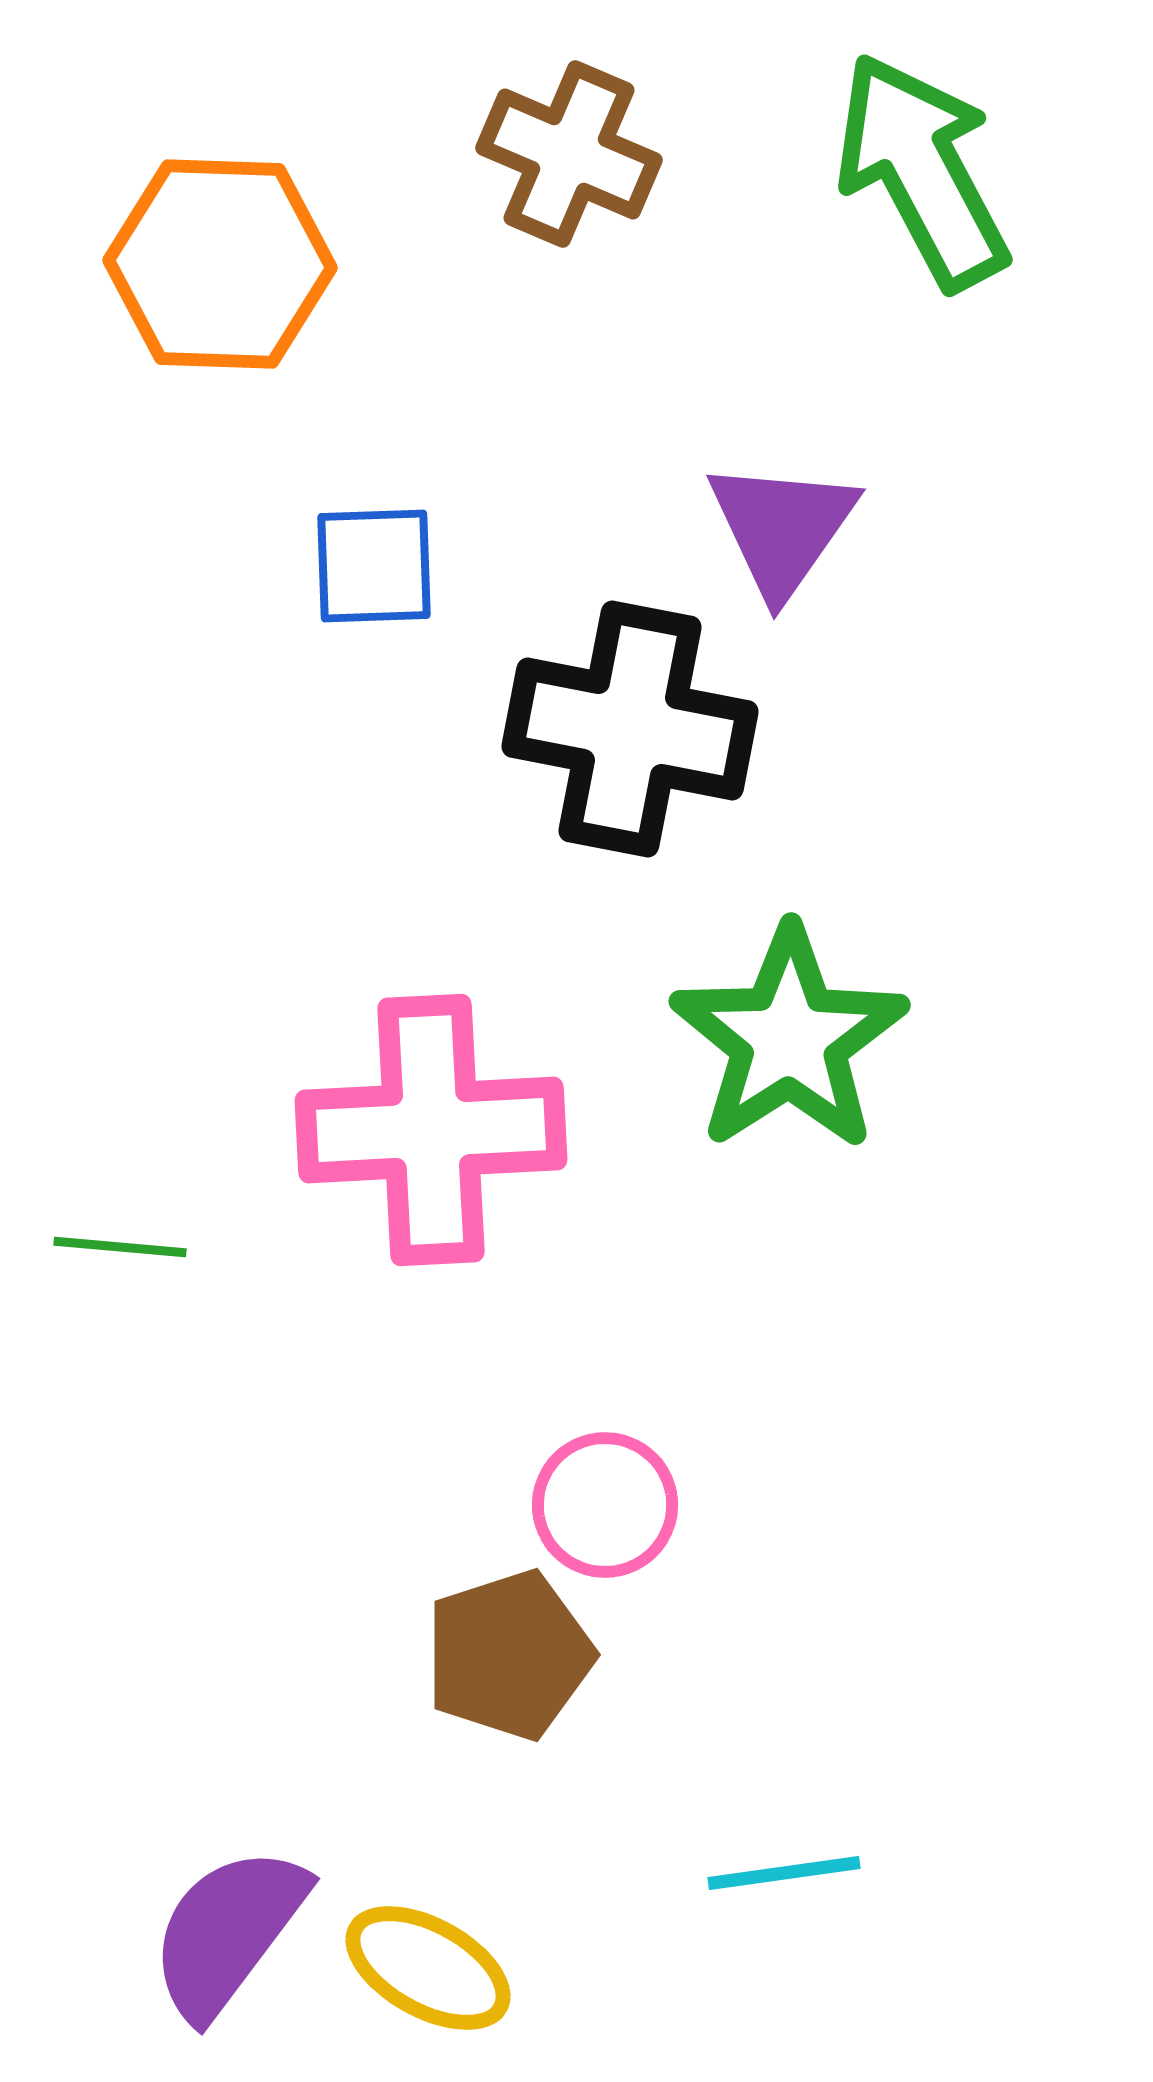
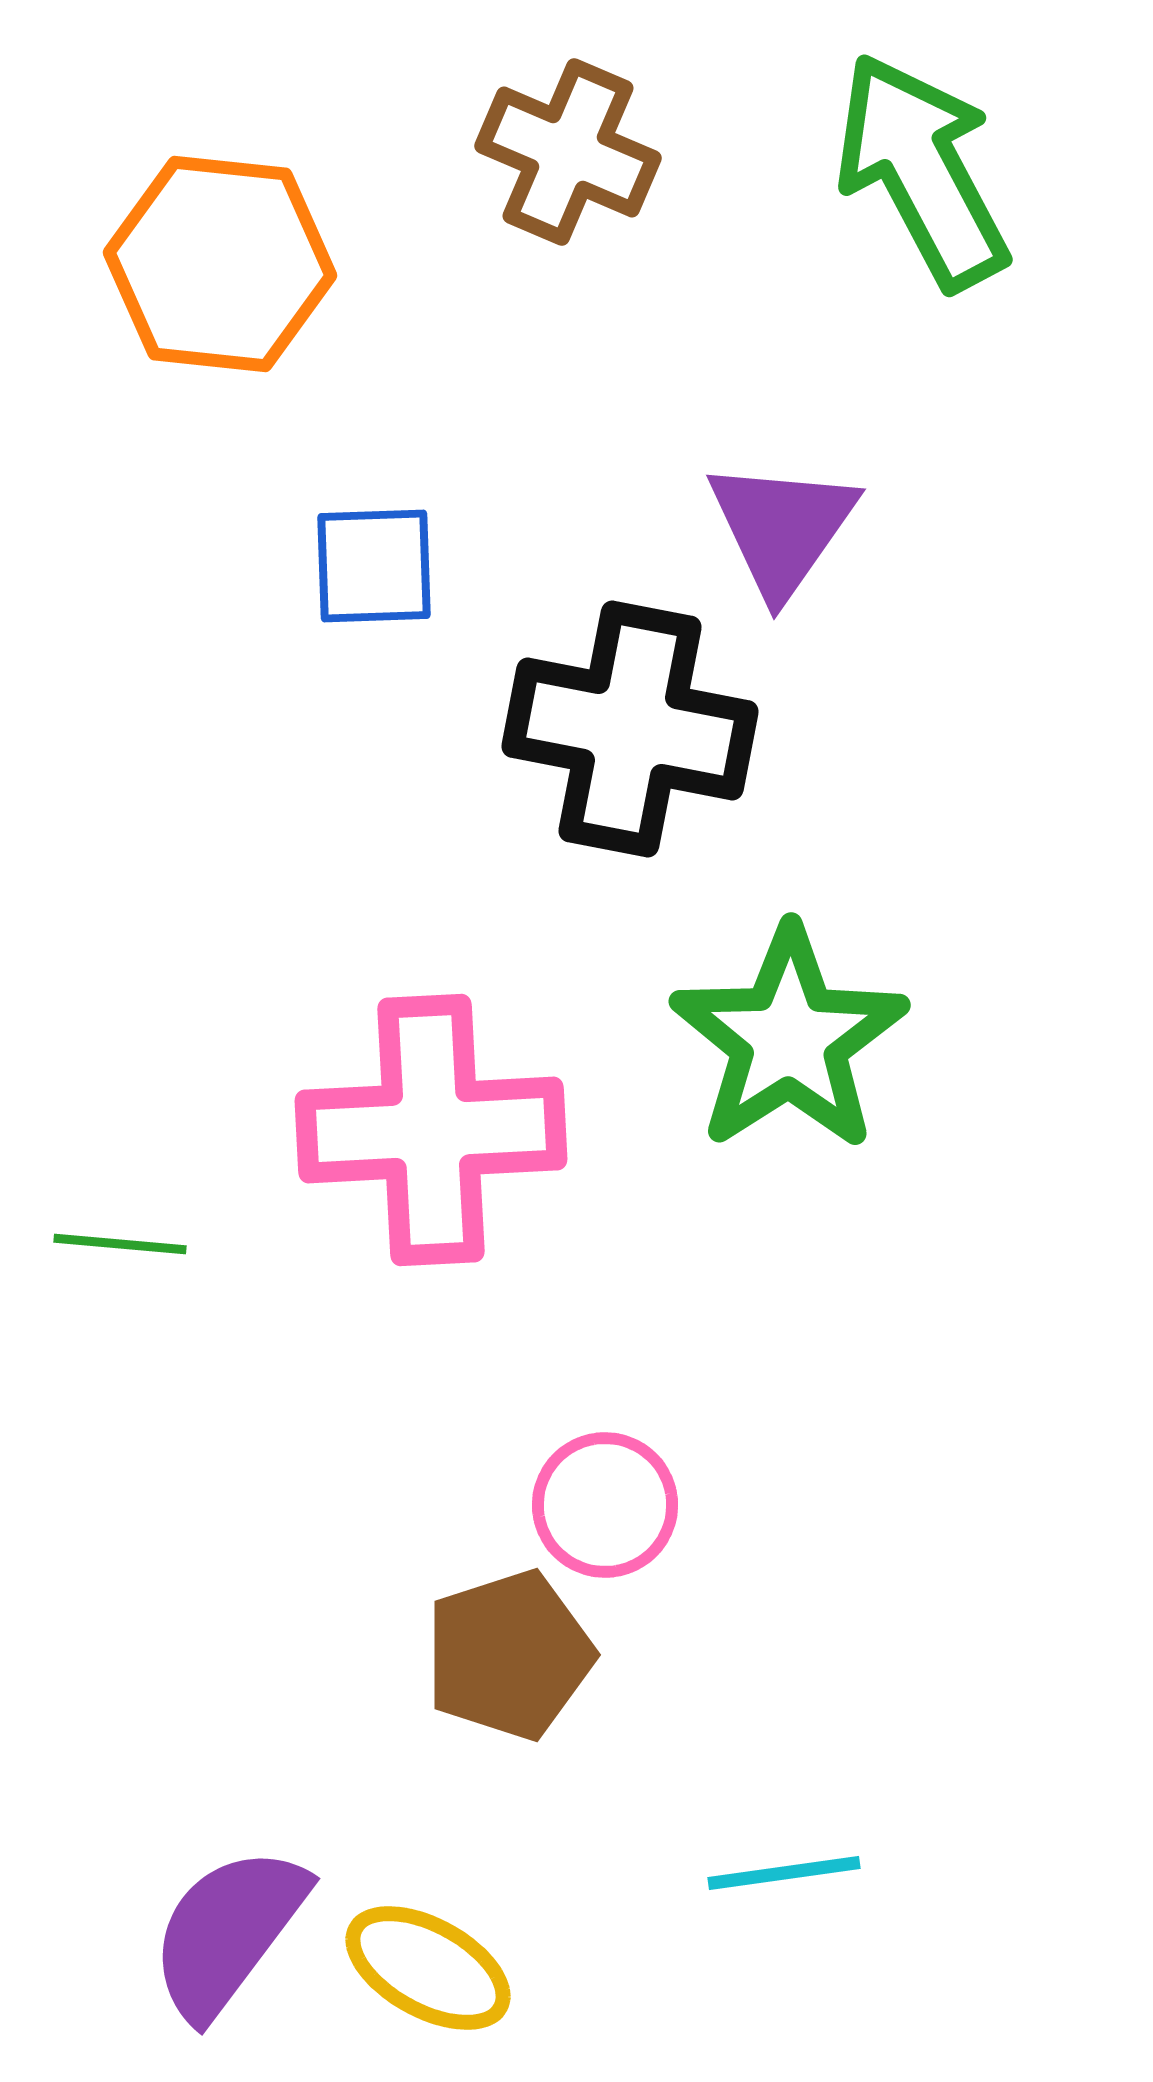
brown cross: moved 1 px left, 2 px up
orange hexagon: rotated 4 degrees clockwise
green line: moved 3 px up
